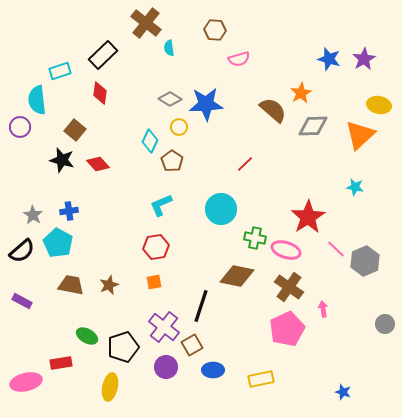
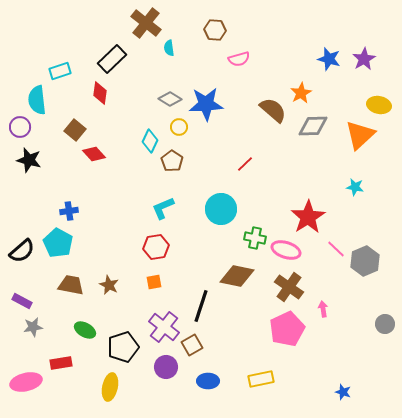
black rectangle at (103, 55): moved 9 px right, 4 px down
black star at (62, 160): moved 33 px left
red diamond at (98, 164): moved 4 px left, 10 px up
cyan L-shape at (161, 205): moved 2 px right, 3 px down
gray star at (33, 215): moved 112 px down; rotated 30 degrees clockwise
brown star at (109, 285): rotated 24 degrees counterclockwise
green ellipse at (87, 336): moved 2 px left, 6 px up
blue ellipse at (213, 370): moved 5 px left, 11 px down
